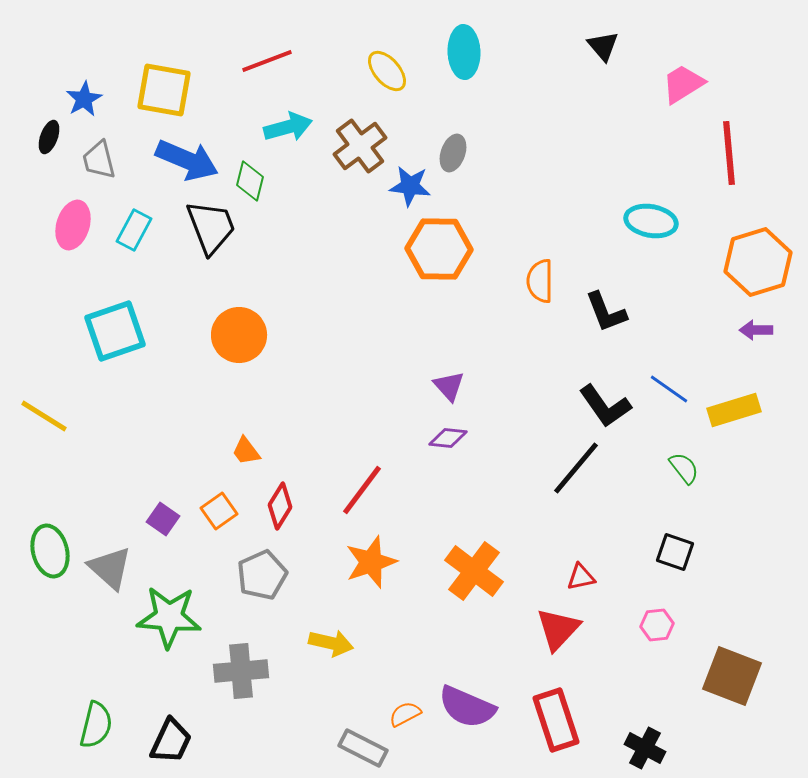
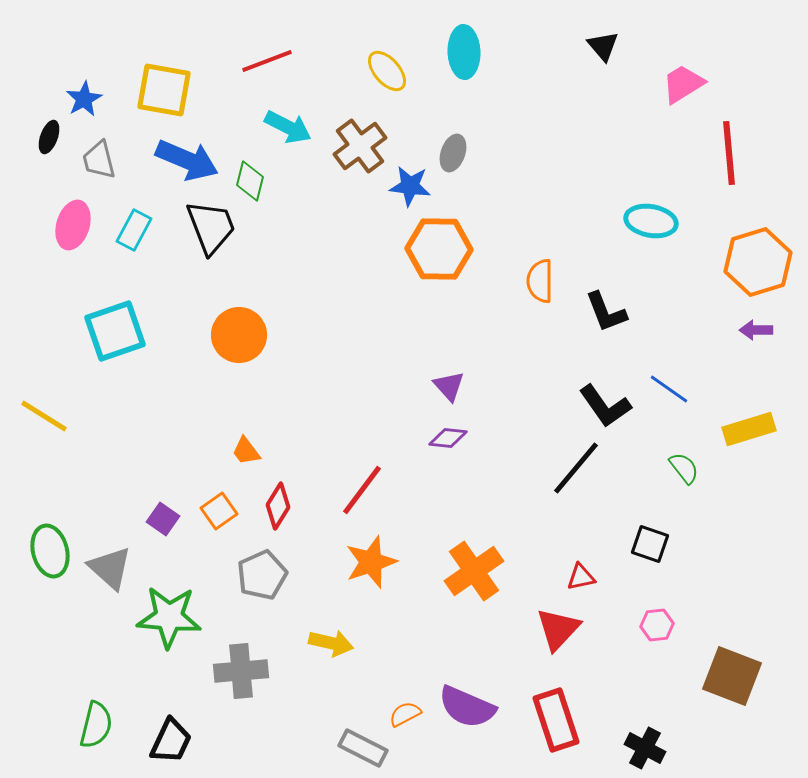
cyan arrow at (288, 127): rotated 42 degrees clockwise
yellow rectangle at (734, 410): moved 15 px right, 19 px down
red diamond at (280, 506): moved 2 px left
black square at (675, 552): moved 25 px left, 8 px up
orange cross at (474, 571): rotated 18 degrees clockwise
